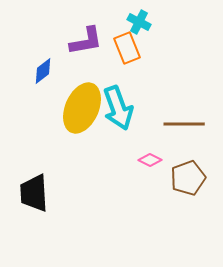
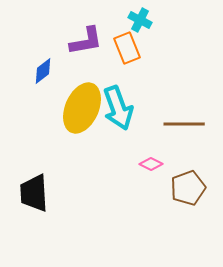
cyan cross: moved 1 px right, 2 px up
pink diamond: moved 1 px right, 4 px down
brown pentagon: moved 10 px down
